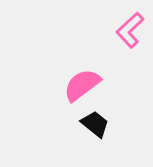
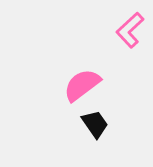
black trapezoid: rotated 16 degrees clockwise
